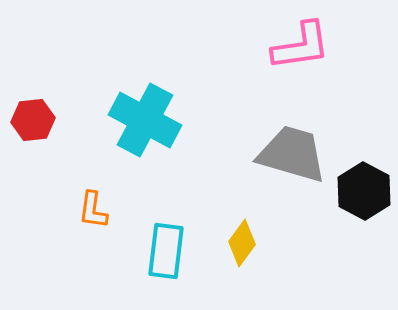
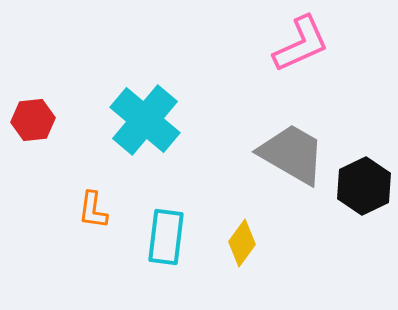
pink L-shape: moved 2 px up; rotated 16 degrees counterclockwise
cyan cross: rotated 12 degrees clockwise
gray trapezoid: rotated 14 degrees clockwise
black hexagon: moved 5 px up; rotated 6 degrees clockwise
cyan rectangle: moved 14 px up
